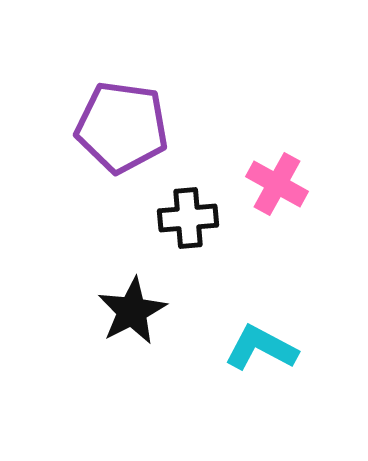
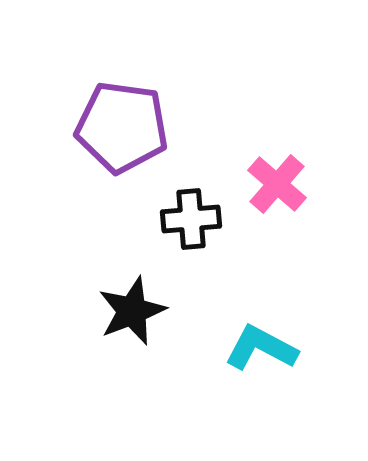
pink cross: rotated 12 degrees clockwise
black cross: moved 3 px right, 1 px down
black star: rotated 6 degrees clockwise
